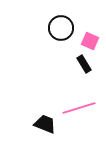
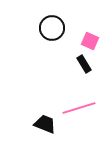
black circle: moved 9 px left
